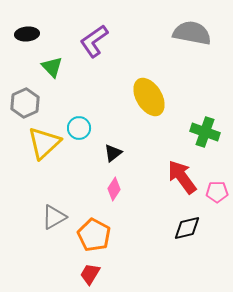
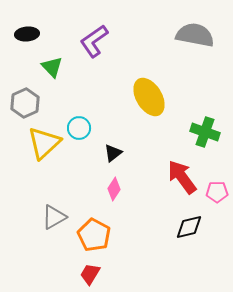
gray semicircle: moved 3 px right, 2 px down
black diamond: moved 2 px right, 1 px up
